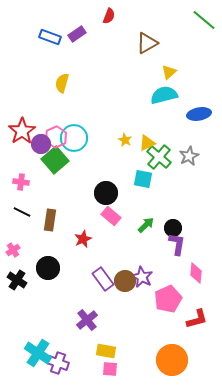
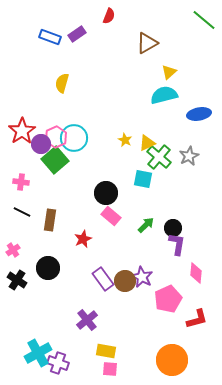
cyan cross at (38, 353): rotated 28 degrees clockwise
